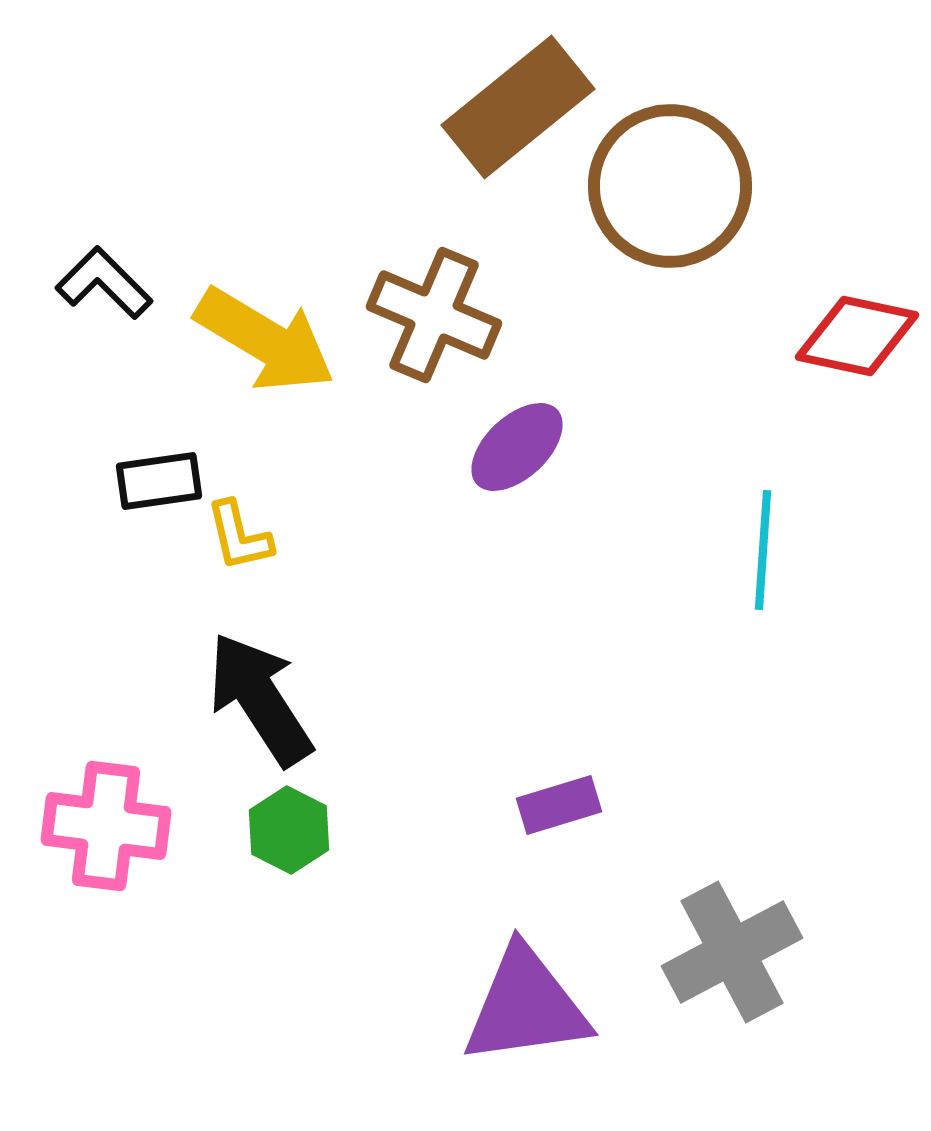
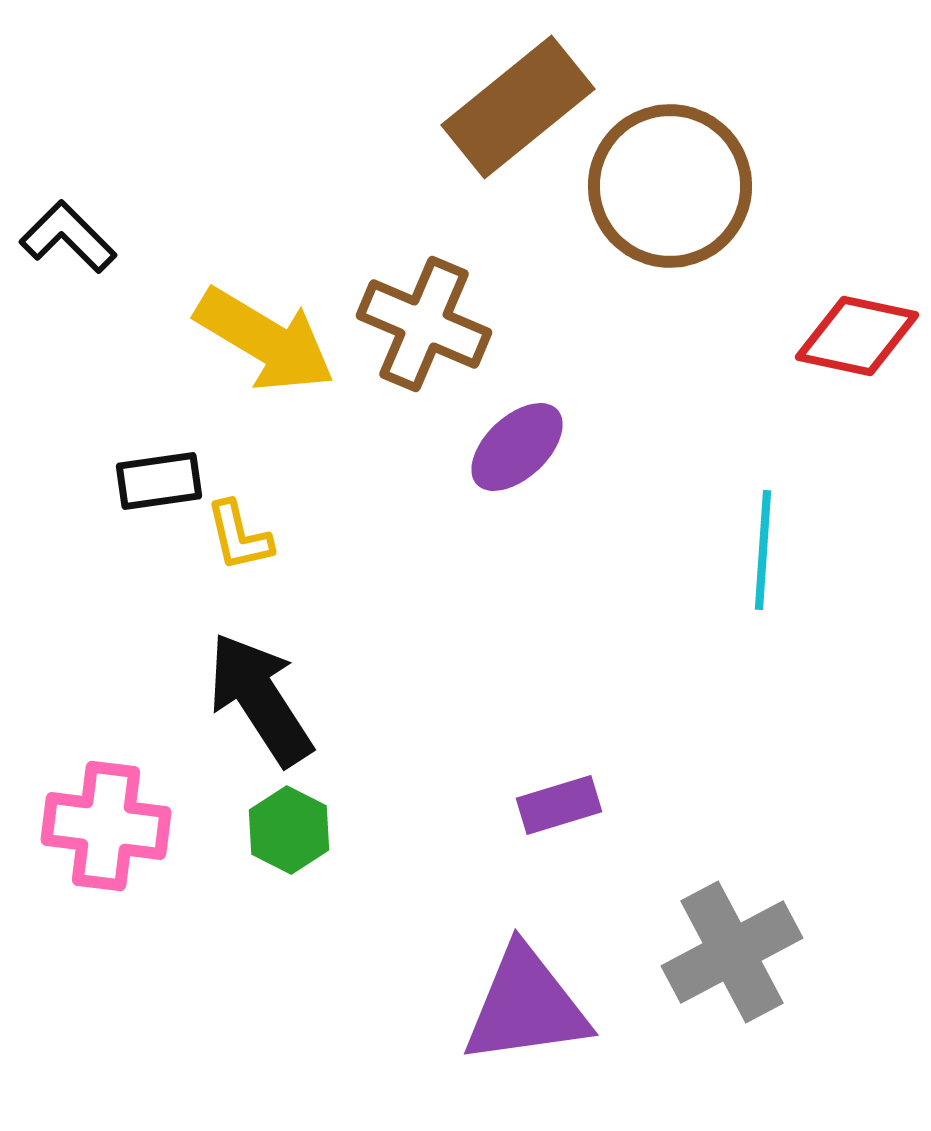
black L-shape: moved 36 px left, 46 px up
brown cross: moved 10 px left, 9 px down
